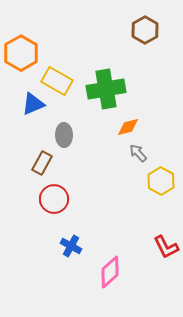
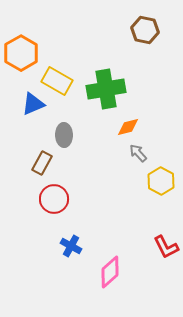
brown hexagon: rotated 20 degrees counterclockwise
